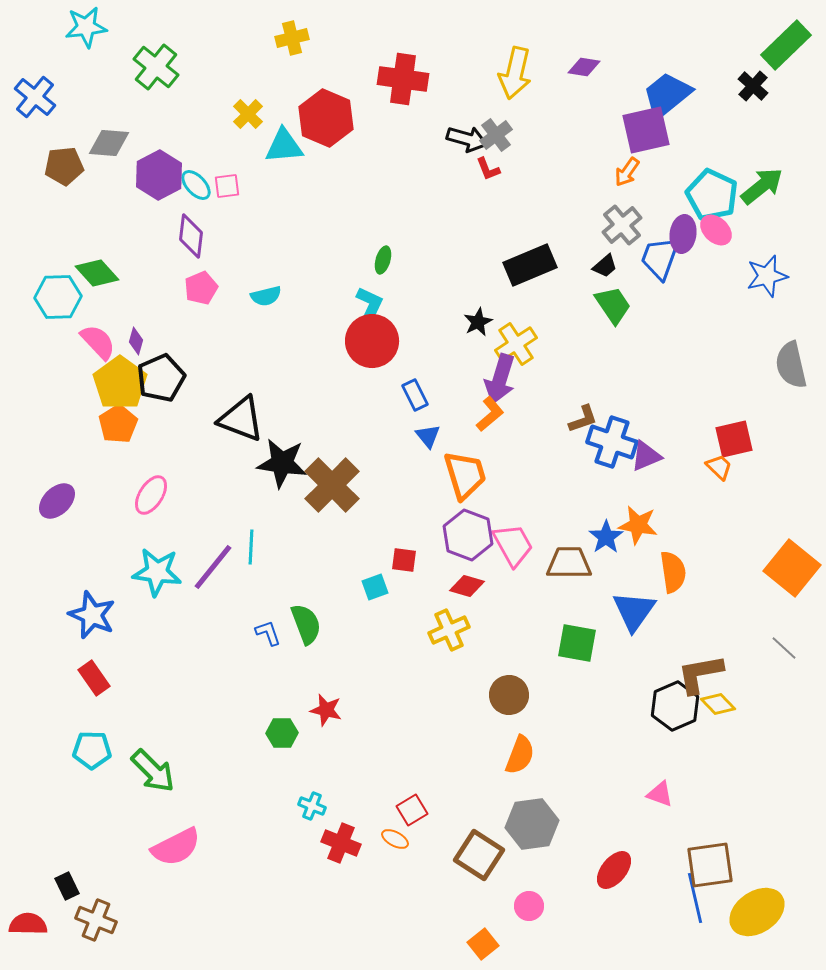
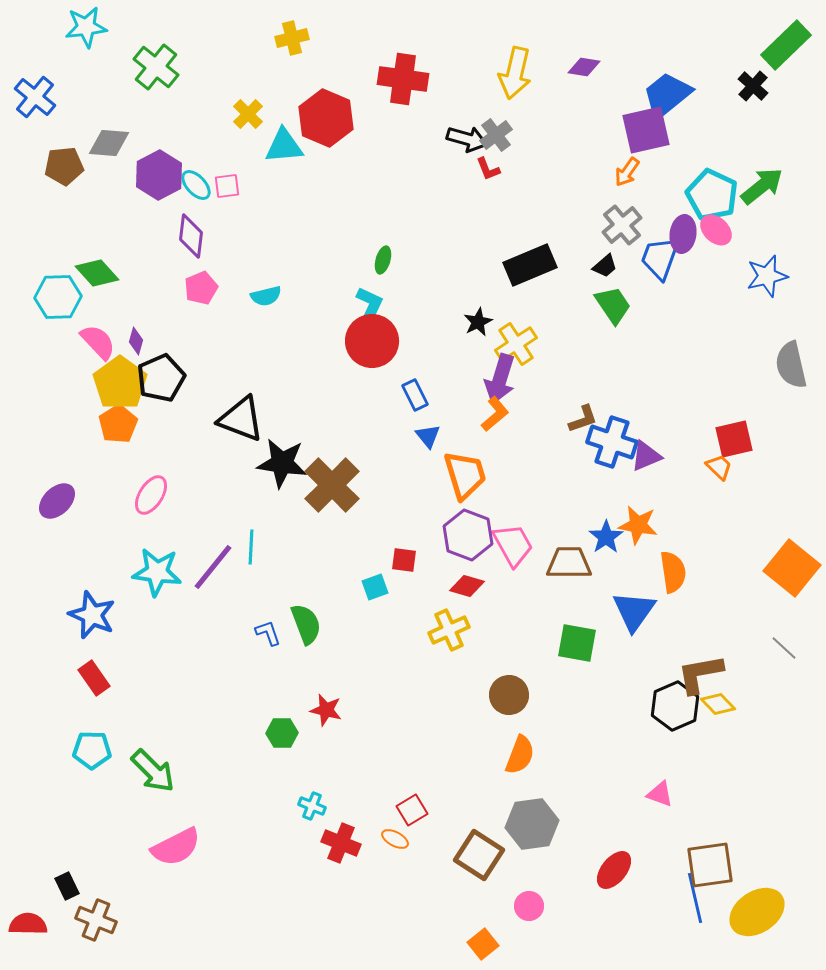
orange L-shape at (490, 414): moved 5 px right
